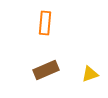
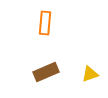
brown rectangle: moved 2 px down
